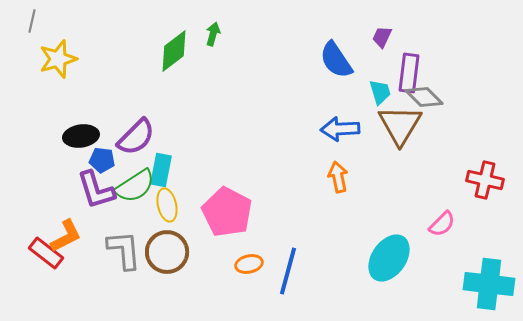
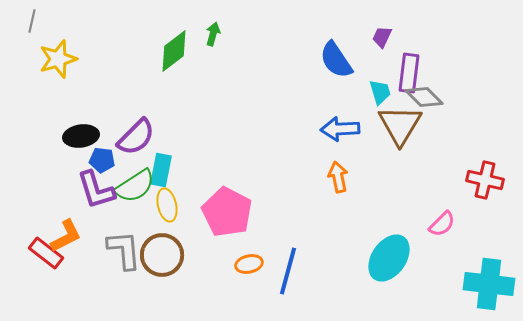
brown circle: moved 5 px left, 3 px down
